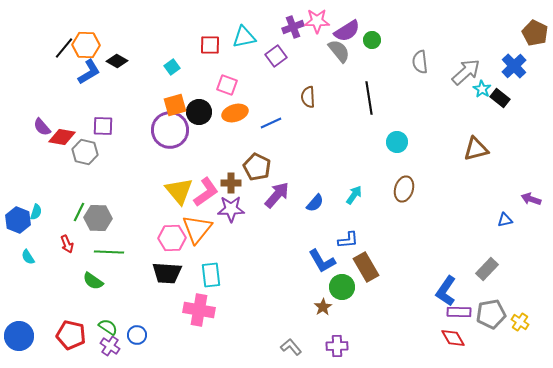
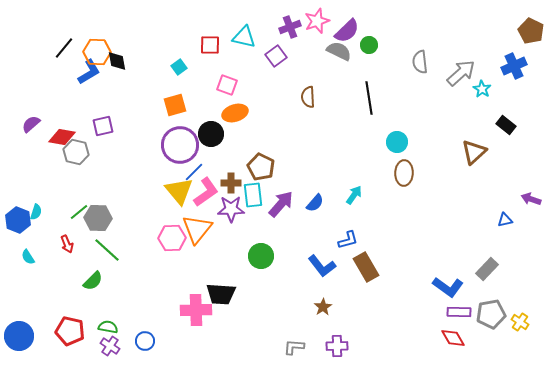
pink star at (317, 21): rotated 20 degrees counterclockwise
purple cross at (293, 27): moved 3 px left
purple semicircle at (347, 31): rotated 12 degrees counterclockwise
brown pentagon at (535, 33): moved 4 px left, 2 px up
cyan triangle at (244, 37): rotated 25 degrees clockwise
green circle at (372, 40): moved 3 px left, 5 px down
orange hexagon at (86, 45): moved 11 px right, 7 px down
gray semicircle at (339, 51): rotated 25 degrees counterclockwise
black diamond at (117, 61): rotated 50 degrees clockwise
blue cross at (514, 66): rotated 20 degrees clockwise
cyan square at (172, 67): moved 7 px right
gray arrow at (466, 72): moved 5 px left, 1 px down
black rectangle at (500, 98): moved 6 px right, 27 px down
black circle at (199, 112): moved 12 px right, 22 px down
blue line at (271, 123): moved 77 px left, 49 px down; rotated 20 degrees counterclockwise
purple square at (103, 126): rotated 15 degrees counterclockwise
purple semicircle at (42, 127): moved 11 px left, 3 px up; rotated 90 degrees clockwise
purple circle at (170, 130): moved 10 px right, 15 px down
brown triangle at (476, 149): moved 2 px left, 3 px down; rotated 28 degrees counterclockwise
gray hexagon at (85, 152): moved 9 px left
brown pentagon at (257, 167): moved 4 px right
brown ellipse at (404, 189): moved 16 px up; rotated 15 degrees counterclockwise
purple arrow at (277, 195): moved 4 px right, 9 px down
green line at (79, 212): rotated 24 degrees clockwise
blue L-shape at (348, 240): rotated 10 degrees counterclockwise
green line at (109, 252): moved 2 px left, 2 px up; rotated 40 degrees clockwise
blue L-shape at (322, 261): moved 5 px down; rotated 8 degrees counterclockwise
black trapezoid at (167, 273): moved 54 px right, 21 px down
cyan rectangle at (211, 275): moved 42 px right, 80 px up
green semicircle at (93, 281): rotated 80 degrees counterclockwise
green circle at (342, 287): moved 81 px left, 31 px up
blue L-shape at (446, 291): moved 2 px right, 4 px up; rotated 88 degrees counterclockwise
pink cross at (199, 310): moved 3 px left; rotated 12 degrees counterclockwise
green semicircle at (108, 327): rotated 24 degrees counterclockwise
red pentagon at (71, 335): moved 1 px left, 4 px up
blue circle at (137, 335): moved 8 px right, 6 px down
gray L-shape at (291, 347): moved 3 px right; rotated 45 degrees counterclockwise
